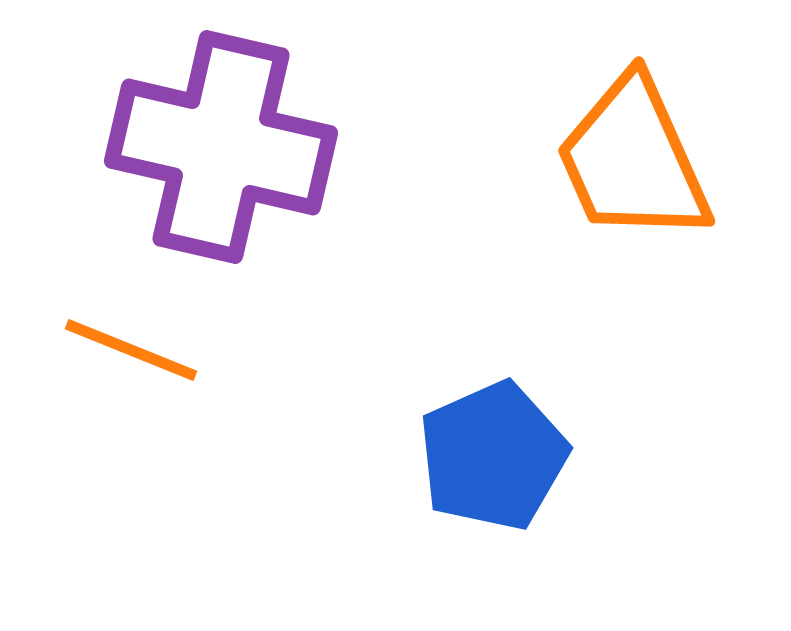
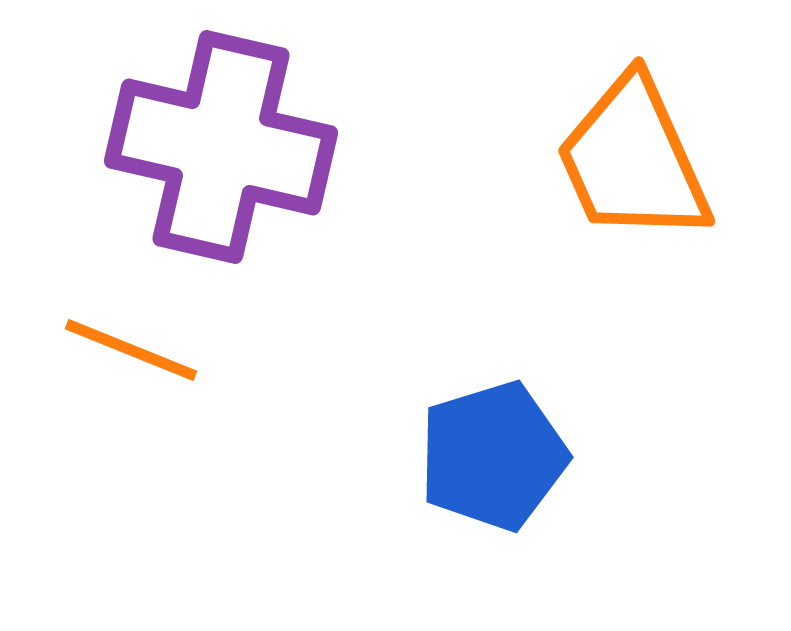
blue pentagon: rotated 7 degrees clockwise
